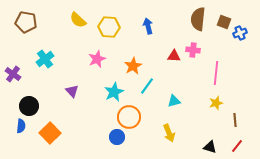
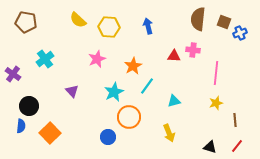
blue circle: moved 9 px left
